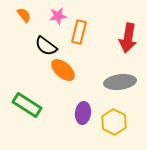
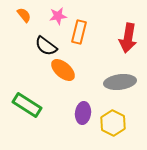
yellow hexagon: moved 1 px left, 1 px down
